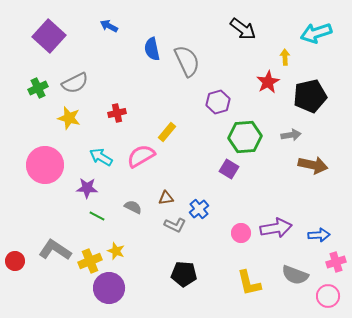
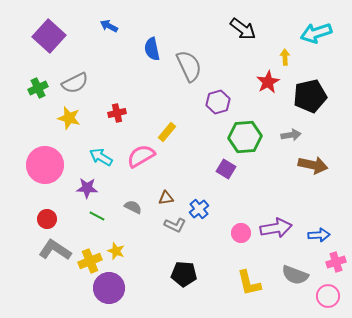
gray semicircle at (187, 61): moved 2 px right, 5 px down
purple square at (229, 169): moved 3 px left
red circle at (15, 261): moved 32 px right, 42 px up
